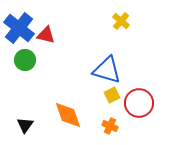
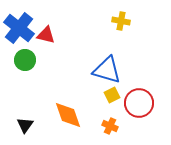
yellow cross: rotated 30 degrees counterclockwise
